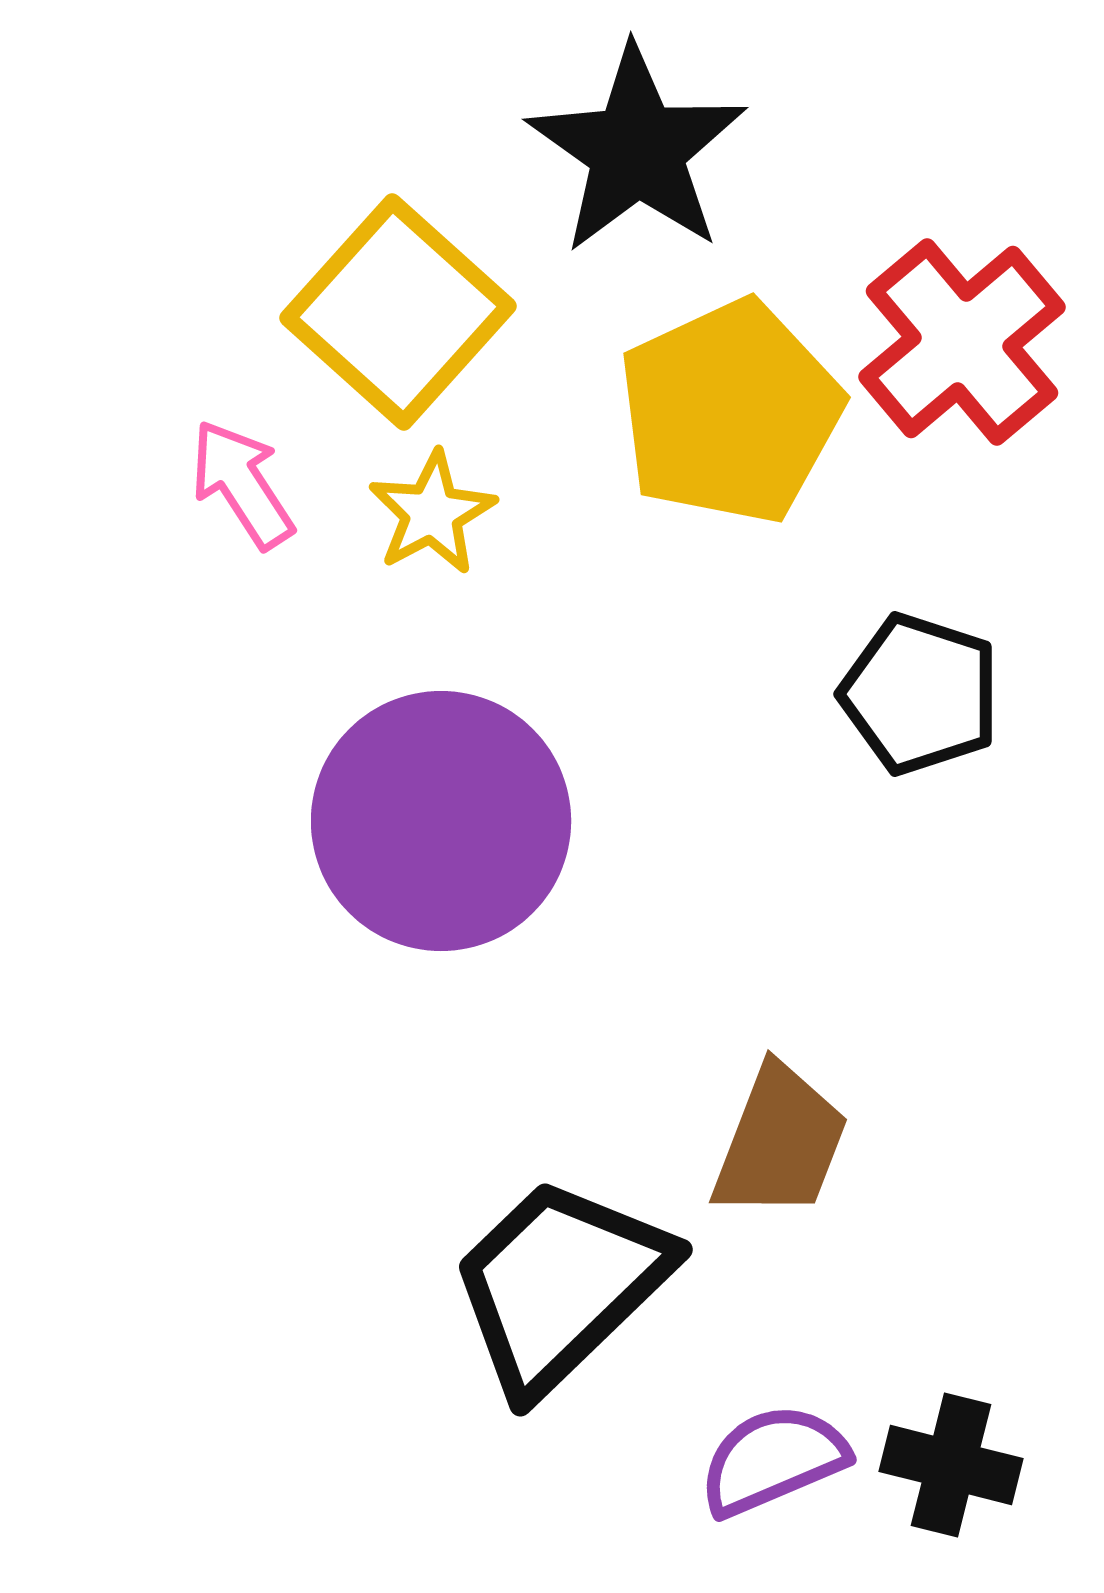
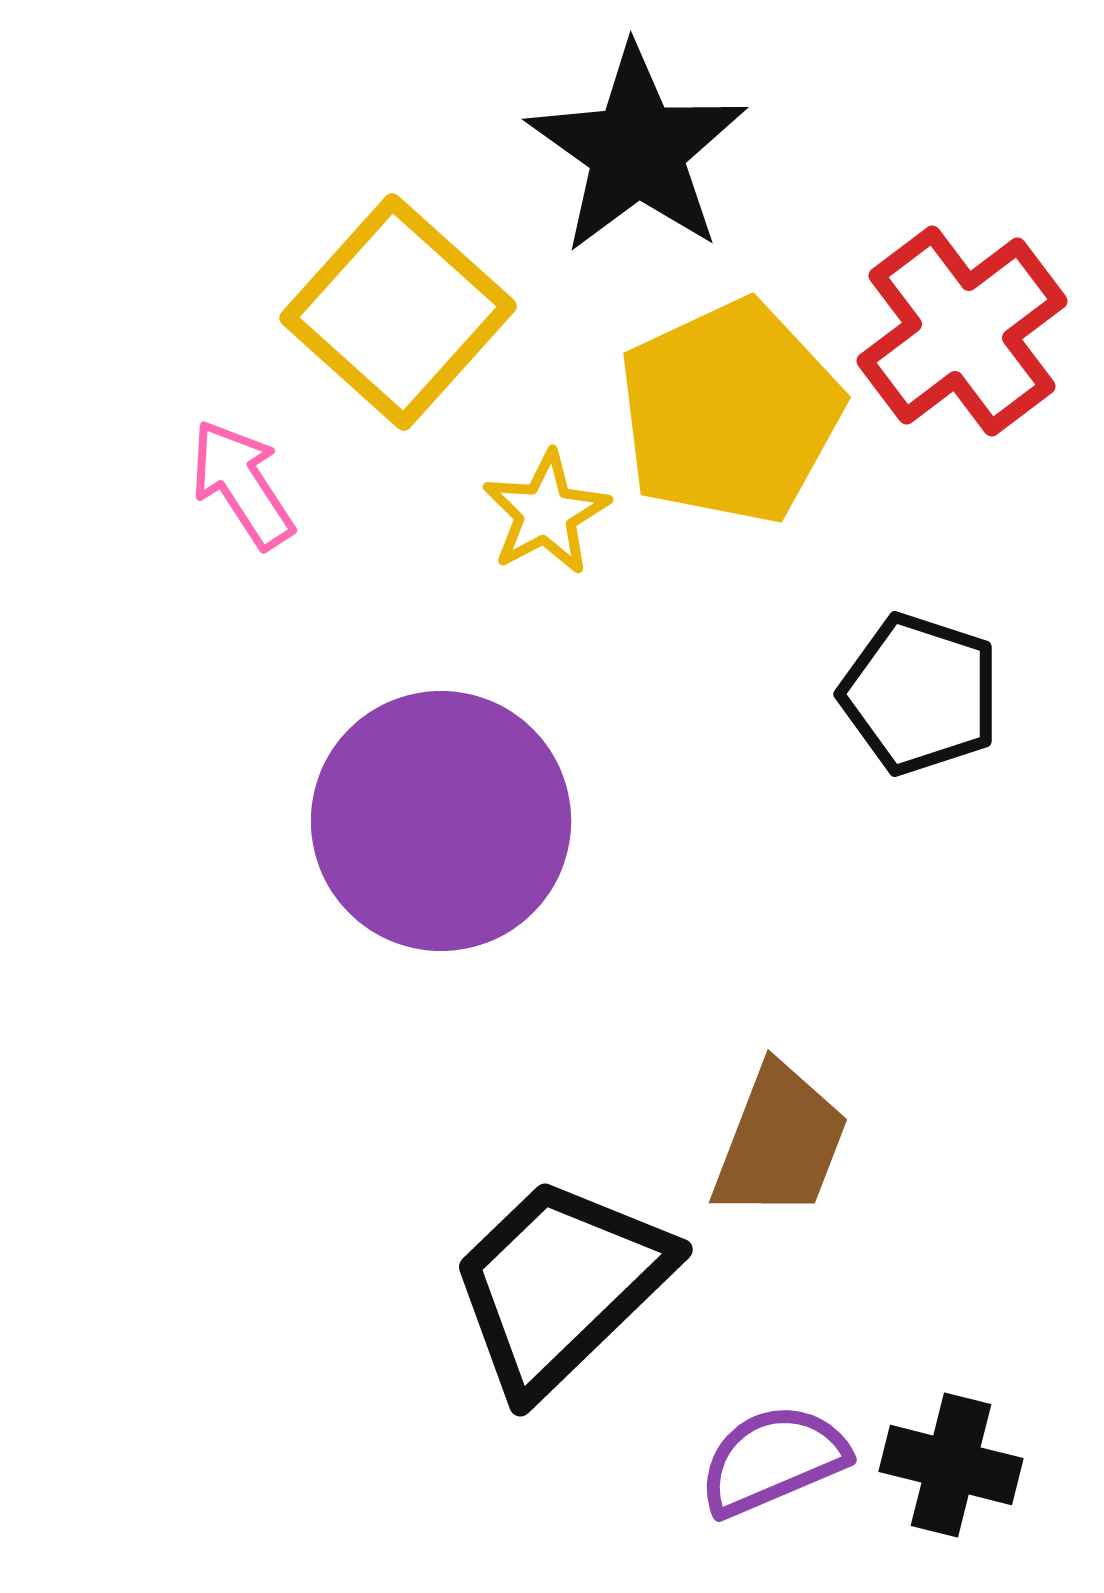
red cross: moved 11 px up; rotated 3 degrees clockwise
yellow star: moved 114 px right
